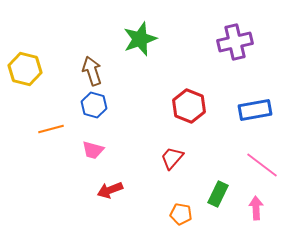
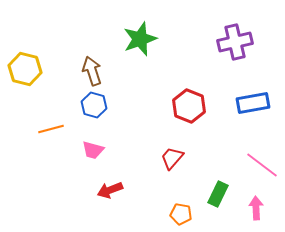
blue rectangle: moved 2 px left, 7 px up
